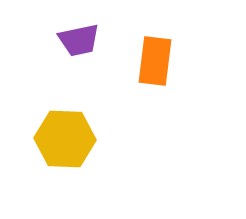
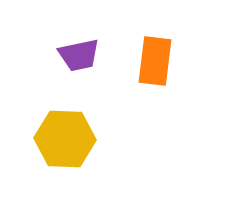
purple trapezoid: moved 15 px down
